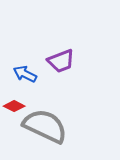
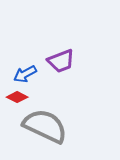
blue arrow: rotated 55 degrees counterclockwise
red diamond: moved 3 px right, 9 px up
